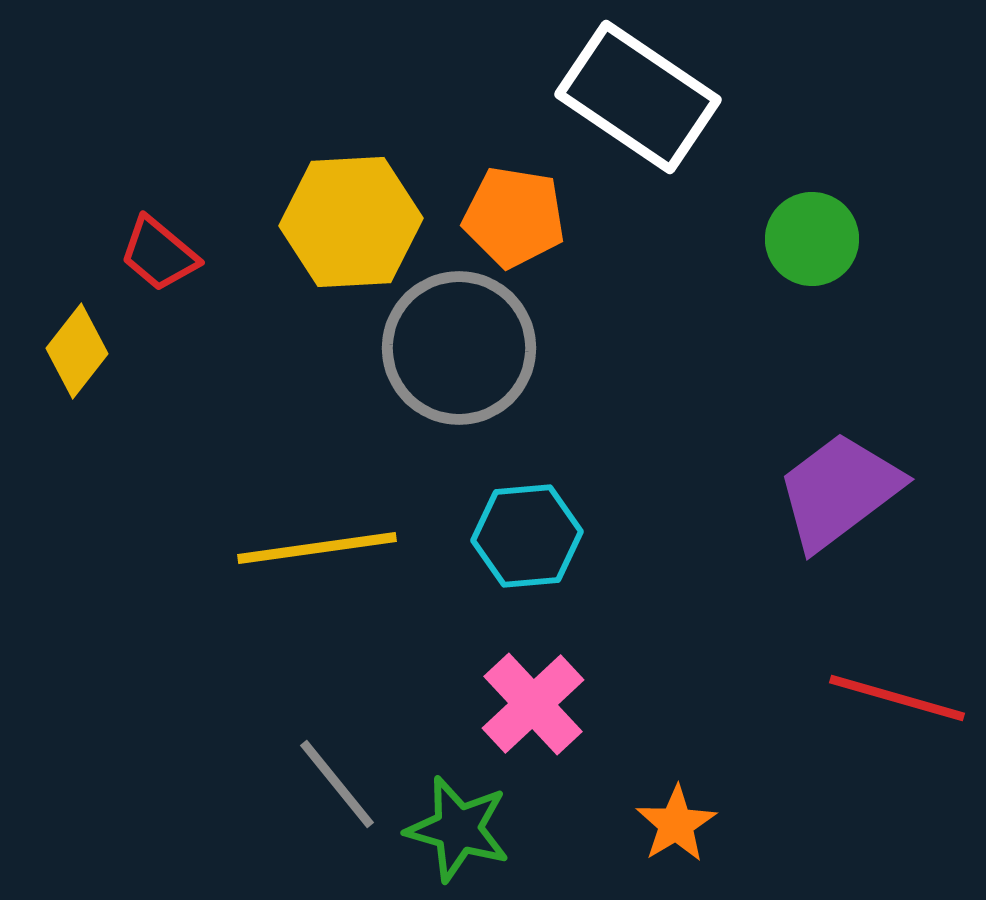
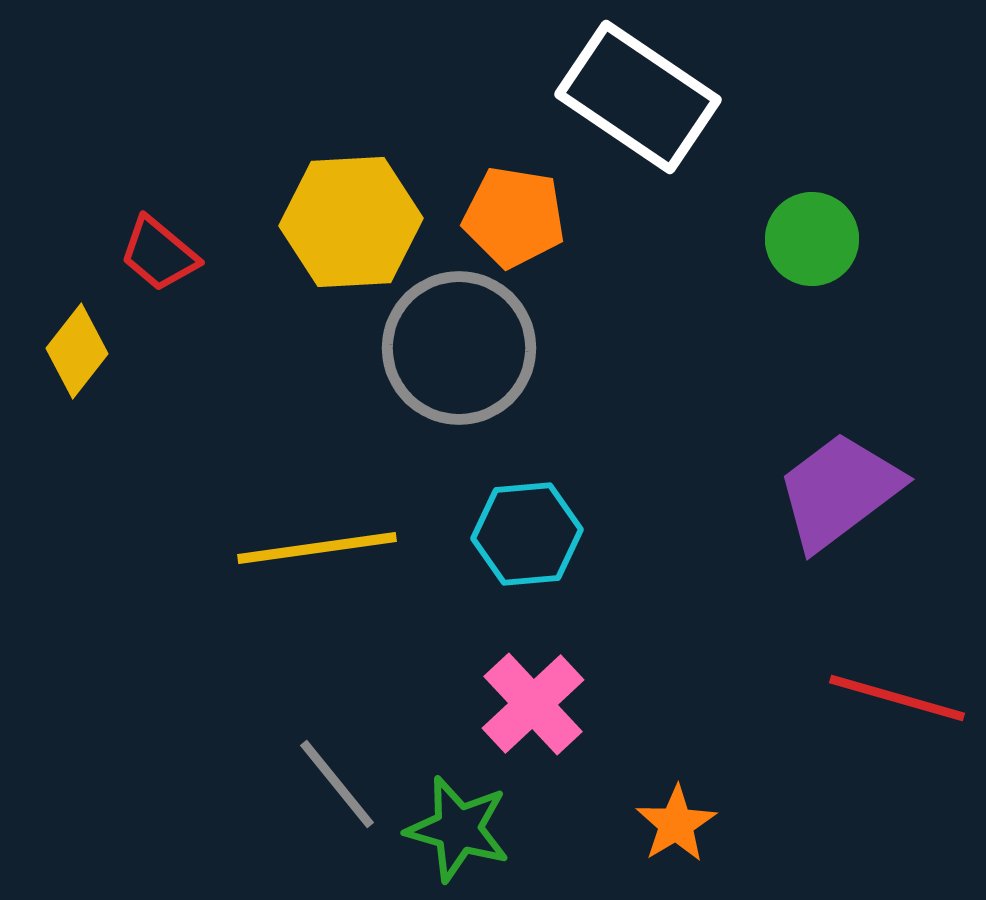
cyan hexagon: moved 2 px up
